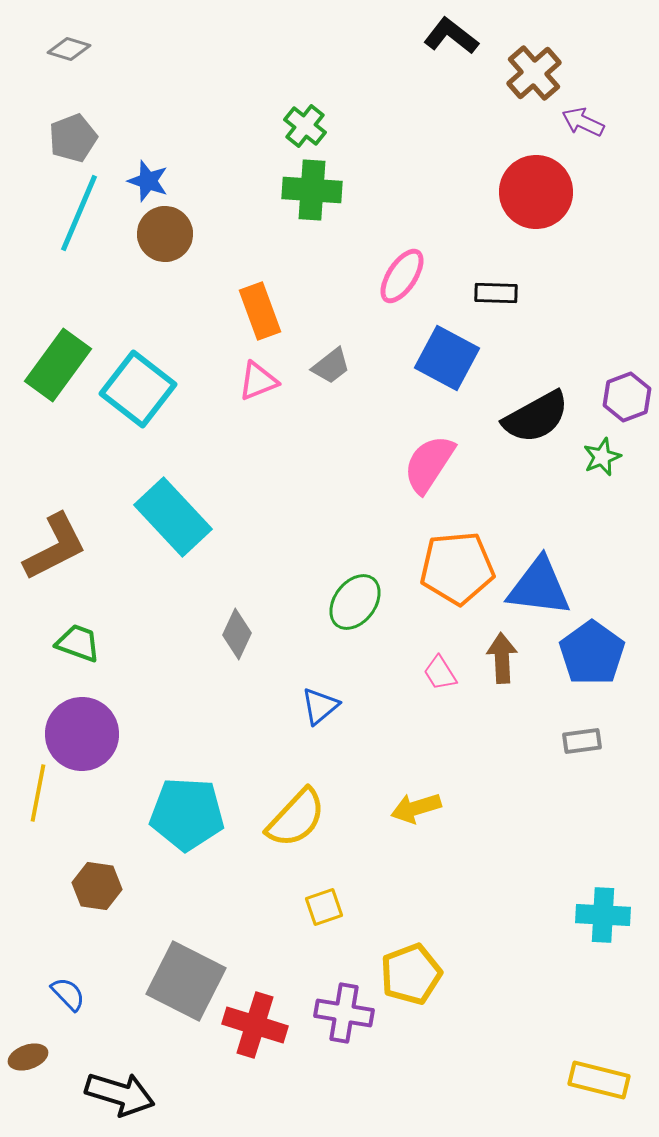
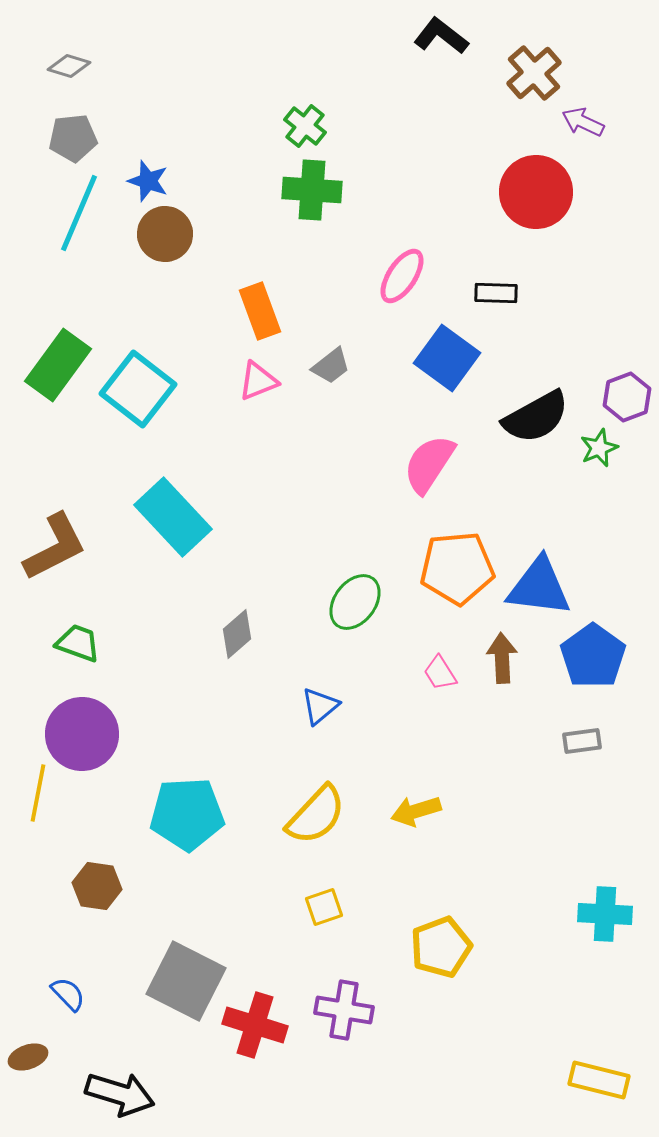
black L-shape at (451, 36): moved 10 px left
gray diamond at (69, 49): moved 17 px down
gray pentagon at (73, 138): rotated 15 degrees clockwise
blue square at (447, 358): rotated 8 degrees clockwise
green star at (602, 457): moved 3 px left, 9 px up
gray diamond at (237, 634): rotated 24 degrees clockwise
blue pentagon at (592, 653): moved 1 px right, 3 px down
yellow arrow at (416, 808): moved 3 px down
cyan pentagon at (187, 814): rotated 6 degrees counterclockwise
yellow semicircle at (296, 818): moved 20 px right, 3 px up
cyan cross at (603, 915): moved 2 px right, 1 px up
yellow pentagon at (411, 974): moved 30 px right, 27 px up
purple cross at (344, 1013): moved 3 px up
